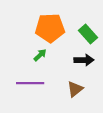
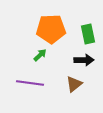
orange pentagon: moved 1 px right, 1 px down
green rectangle: rotated 30 degrees clockwise
purple line: rotated 8 degrees clockwise
brown triangle: moved 1 px left, 5 px up
